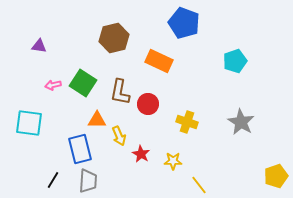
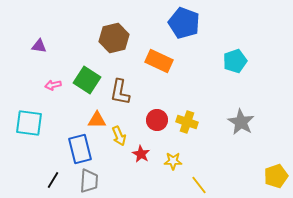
green square: moved 4 px right, 3 px up
red circle: moved 9 px right, 16 px down
gray trapezoid: moved 1 px right
